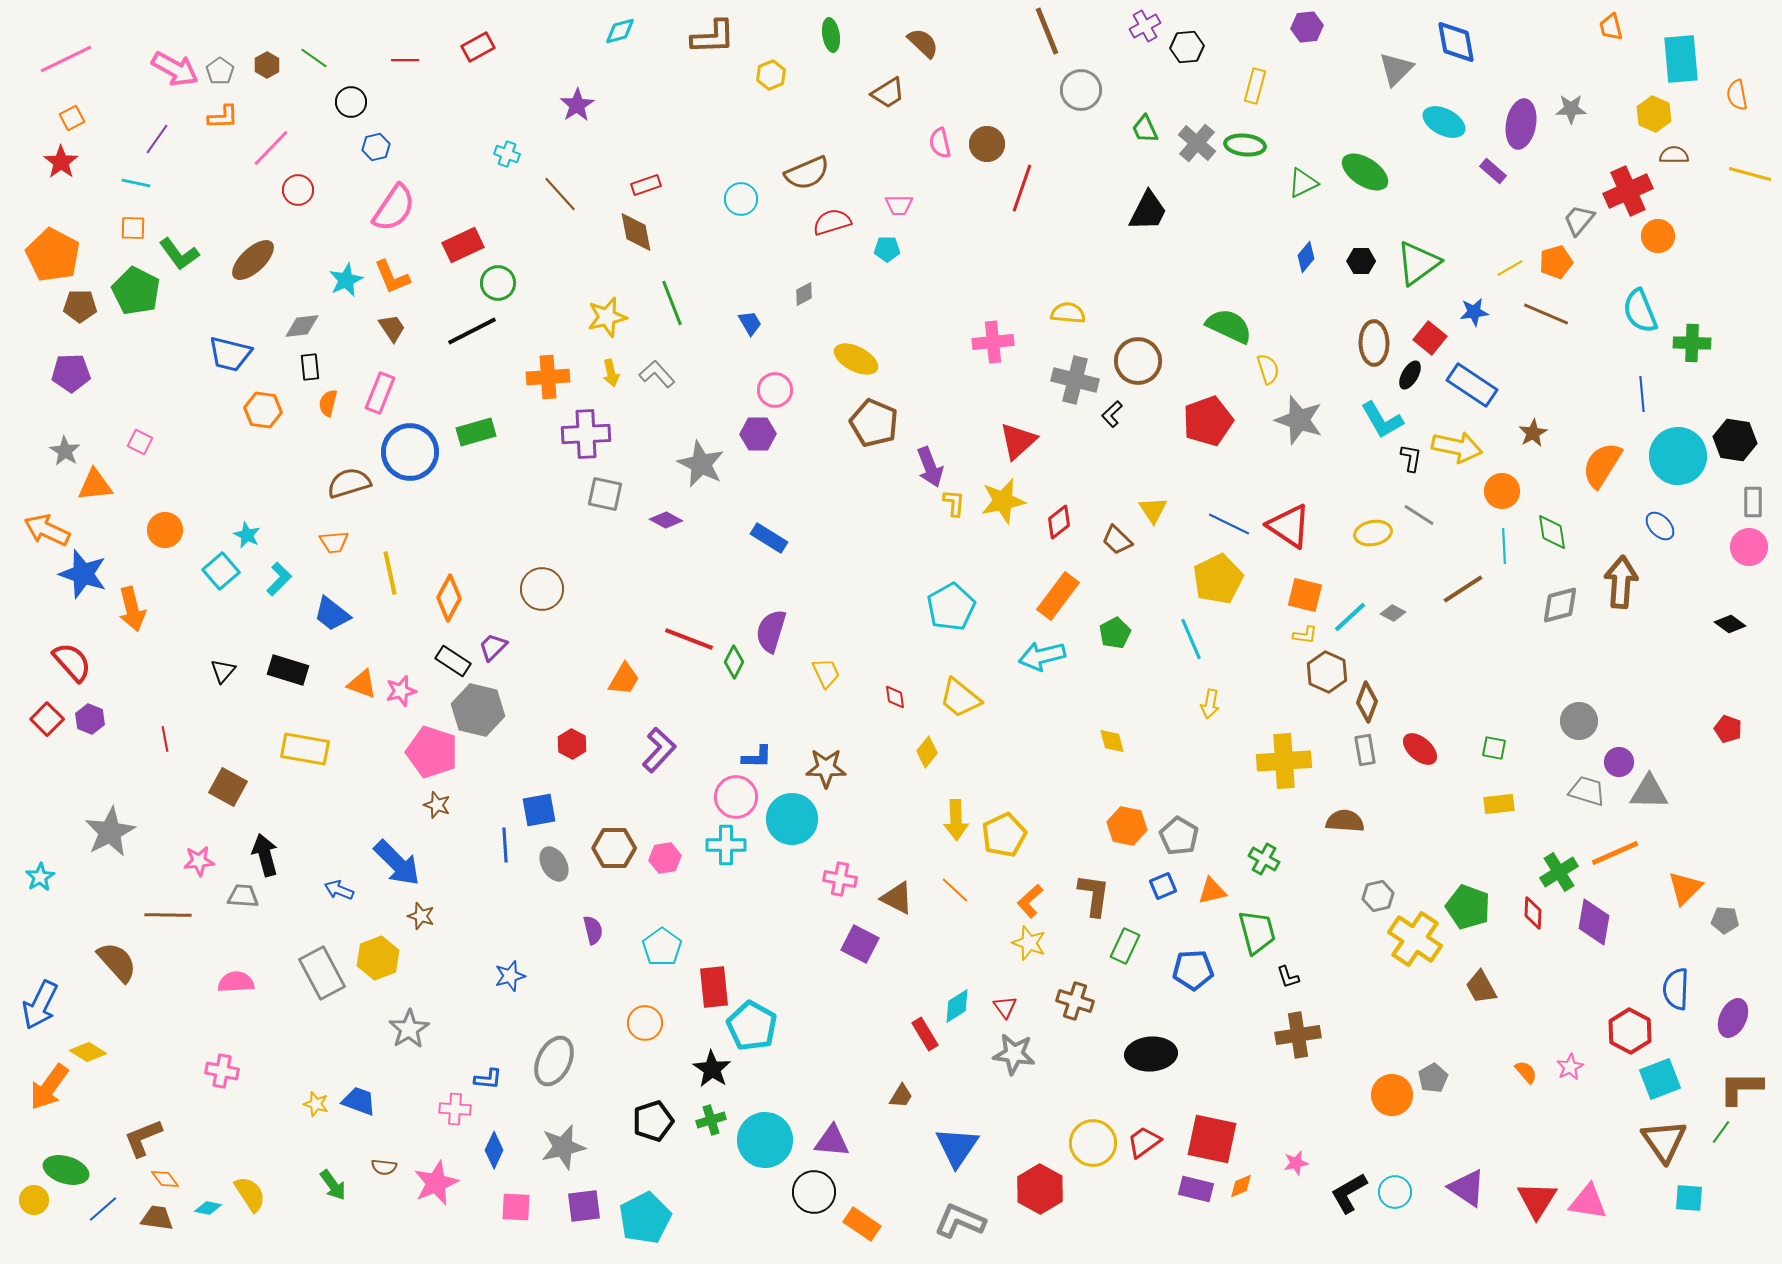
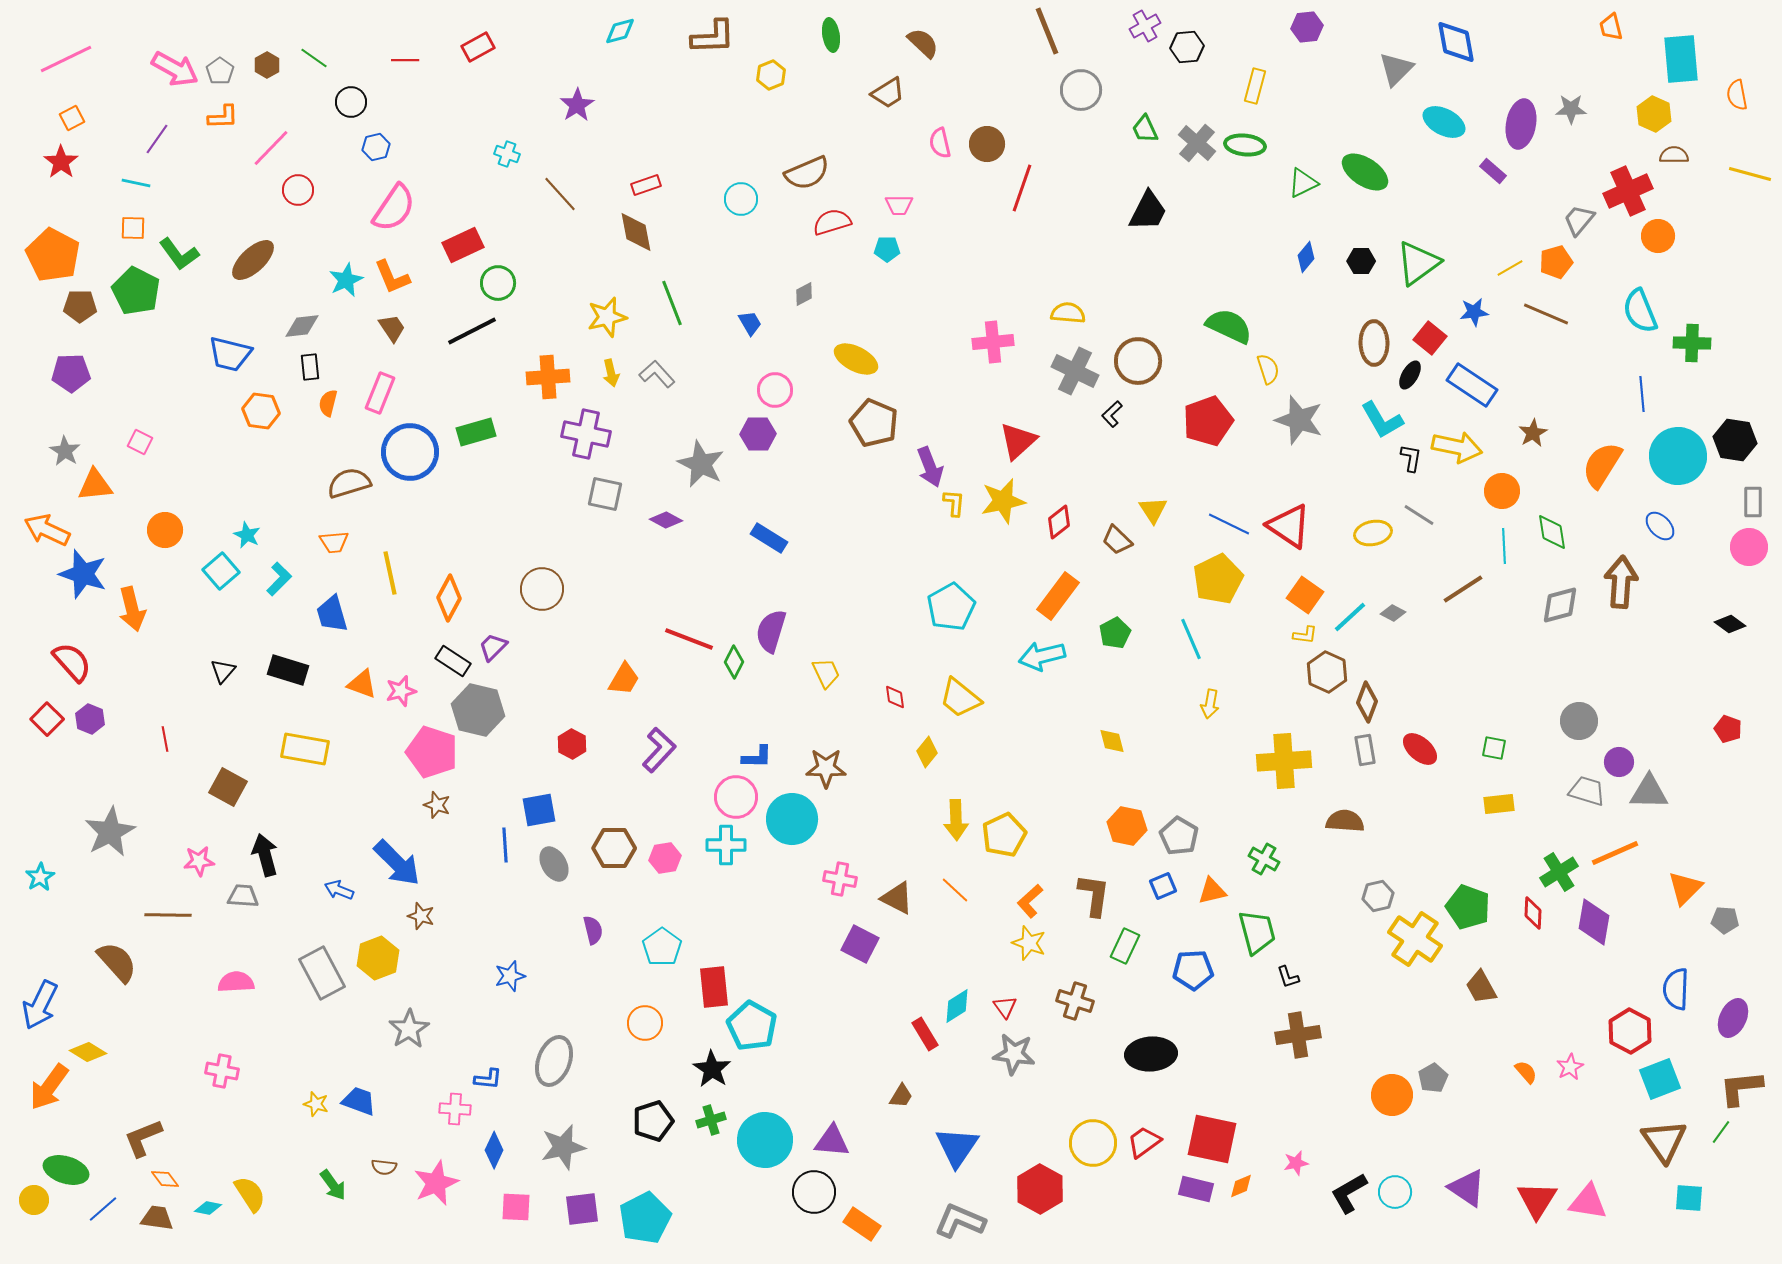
gray cross at (1075, 380): moved 9 px up; rotated 12 degrees clockwise
orange hexagon at (263, 410): moved 2 px left, 1 px down
purple cross at (586, 434): rotated 15 degrees clockwise
orange square at (1305, 595): rotated 21 degrees clockwise
blue trapezoid at (332, 614): rotated 36 degrees clockwise
gray ellipse at (554, 1061): rotated 6 degrees counterclockwise
brown L-shape at (1741, 1088): rotated 6 degrees counterclockwise
purple square at (584, 1206): moved 2 px left, 3 px down
